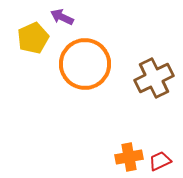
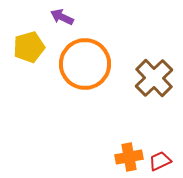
yellow pentagon: moved 4 px left, 9 px down; rotated 8 degrees clockwise
brown cross: rotated 18 degrees counterclockwise
